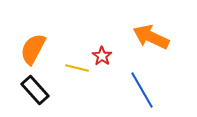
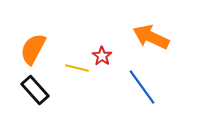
blue line: moved 3 px up; rotated 6 degrees counterclockwise
